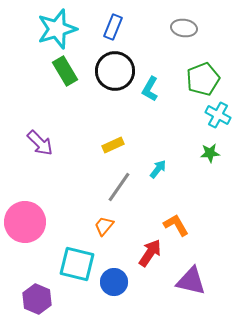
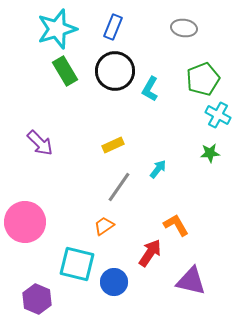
orange trapezoid: rotated 15 degrees clockwise
